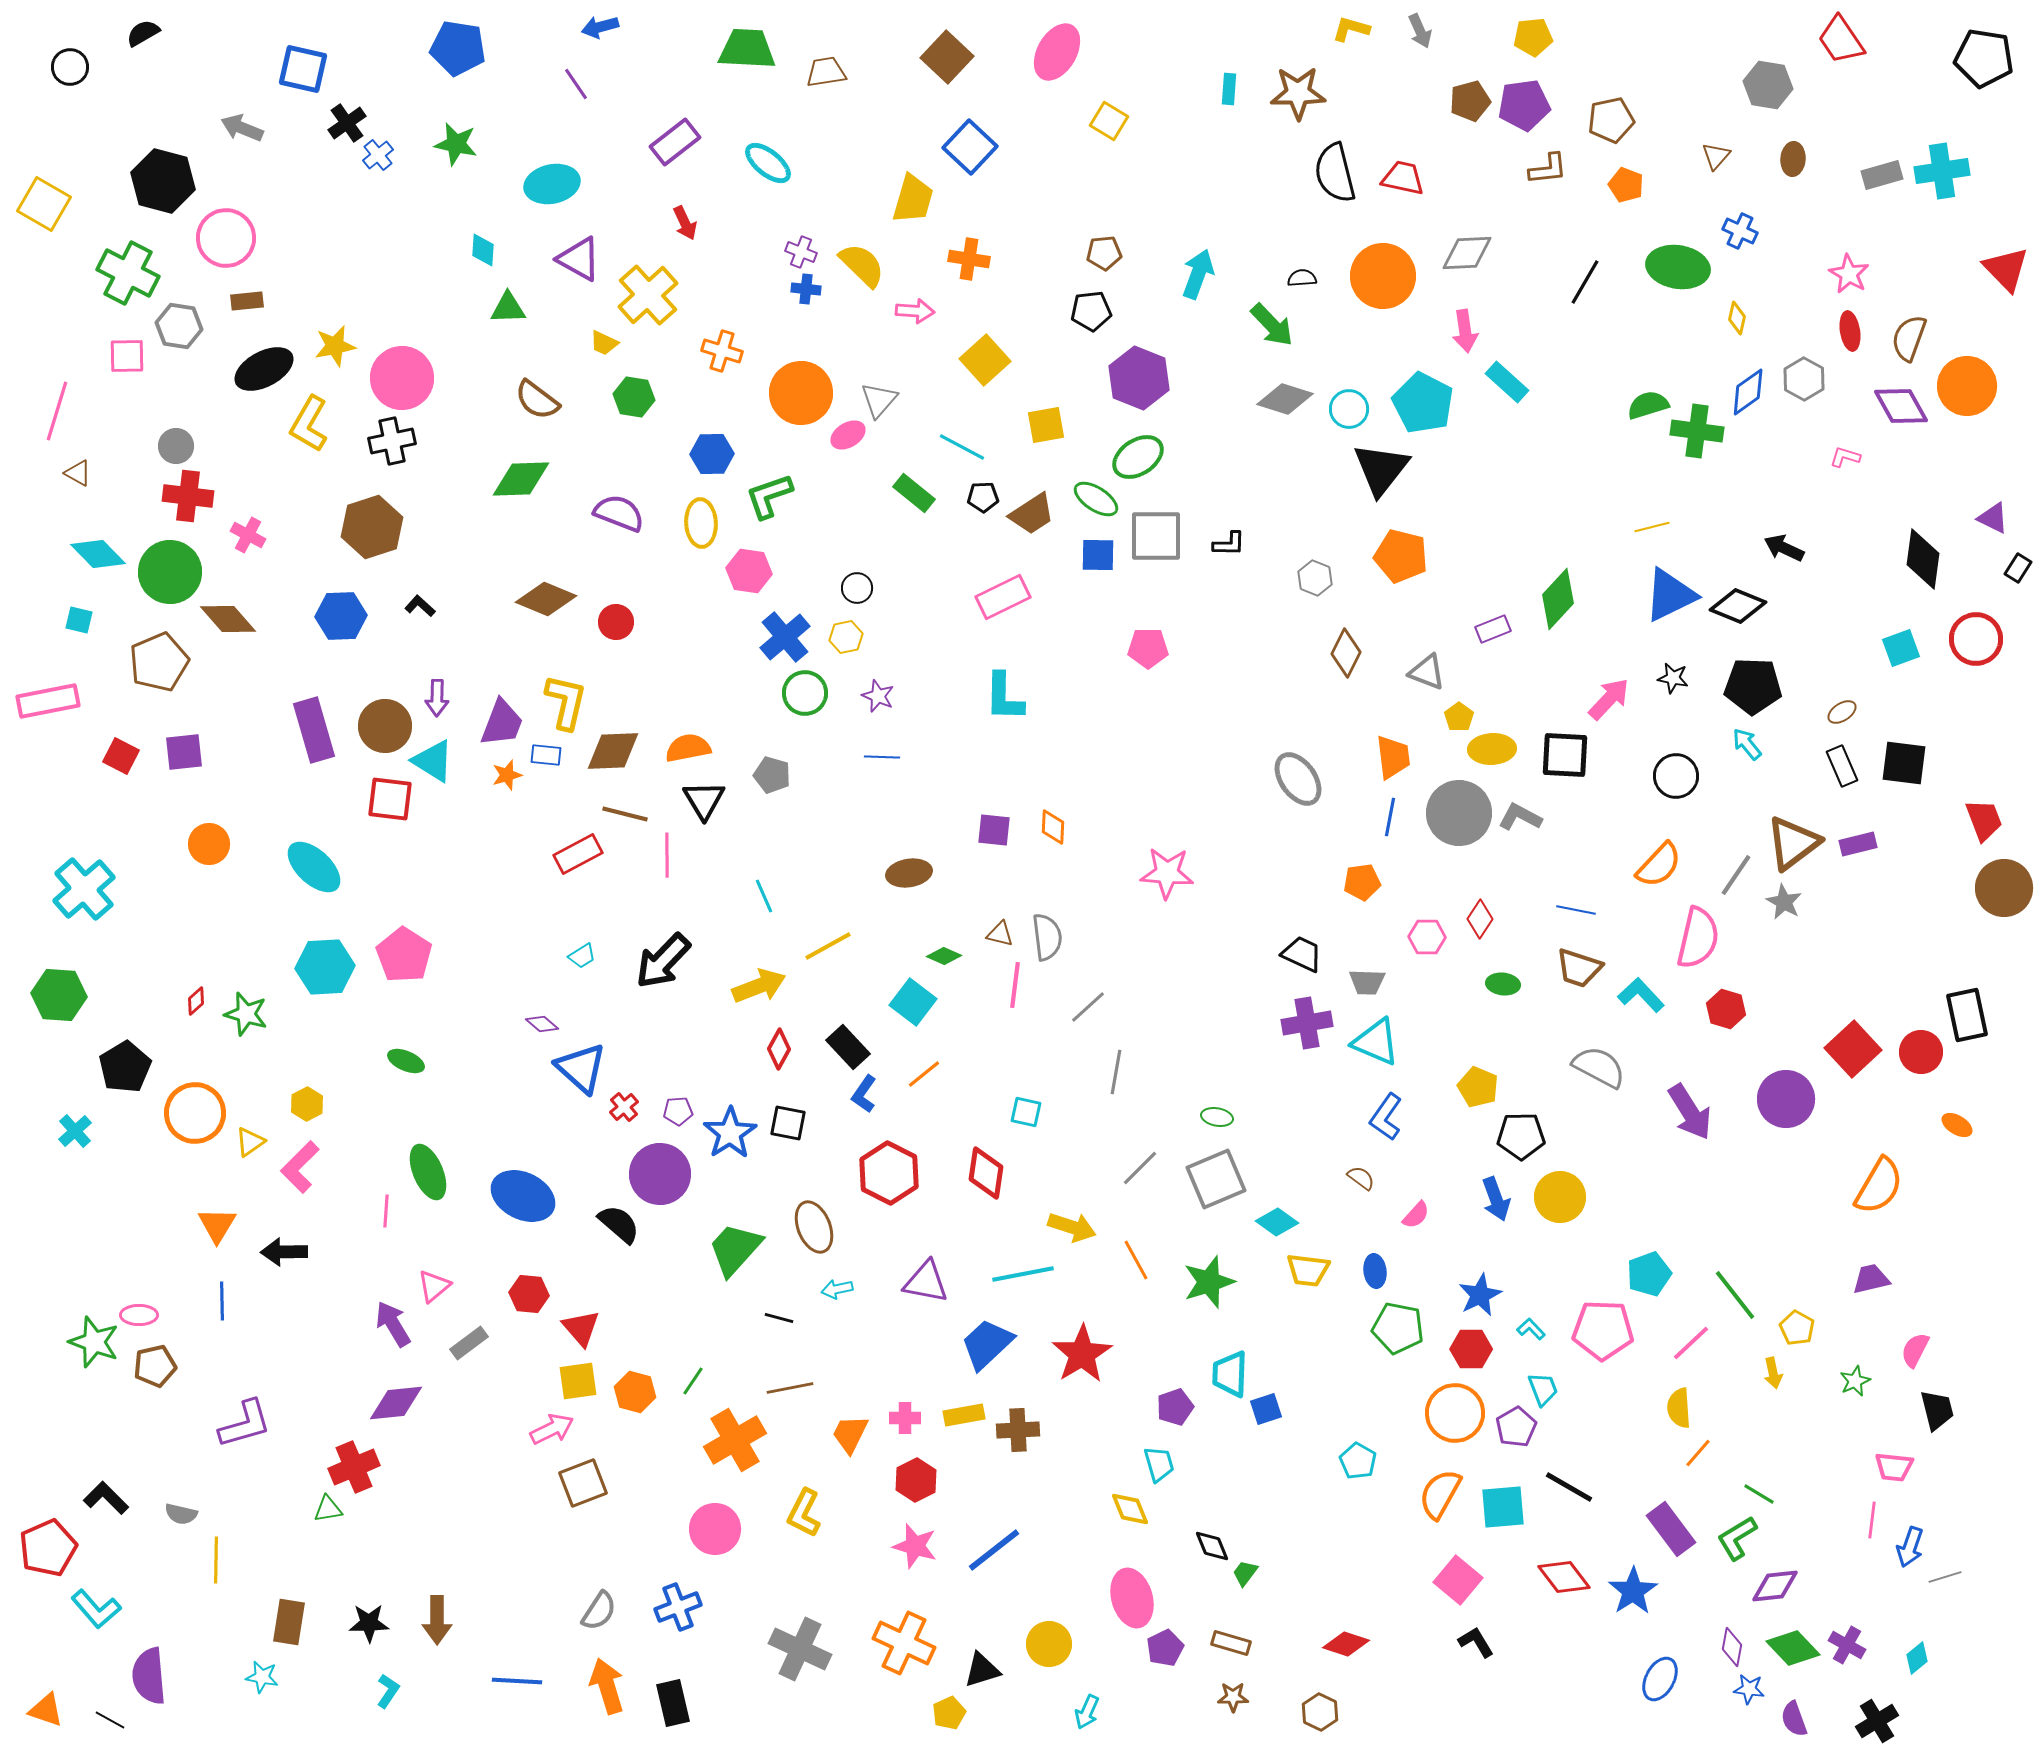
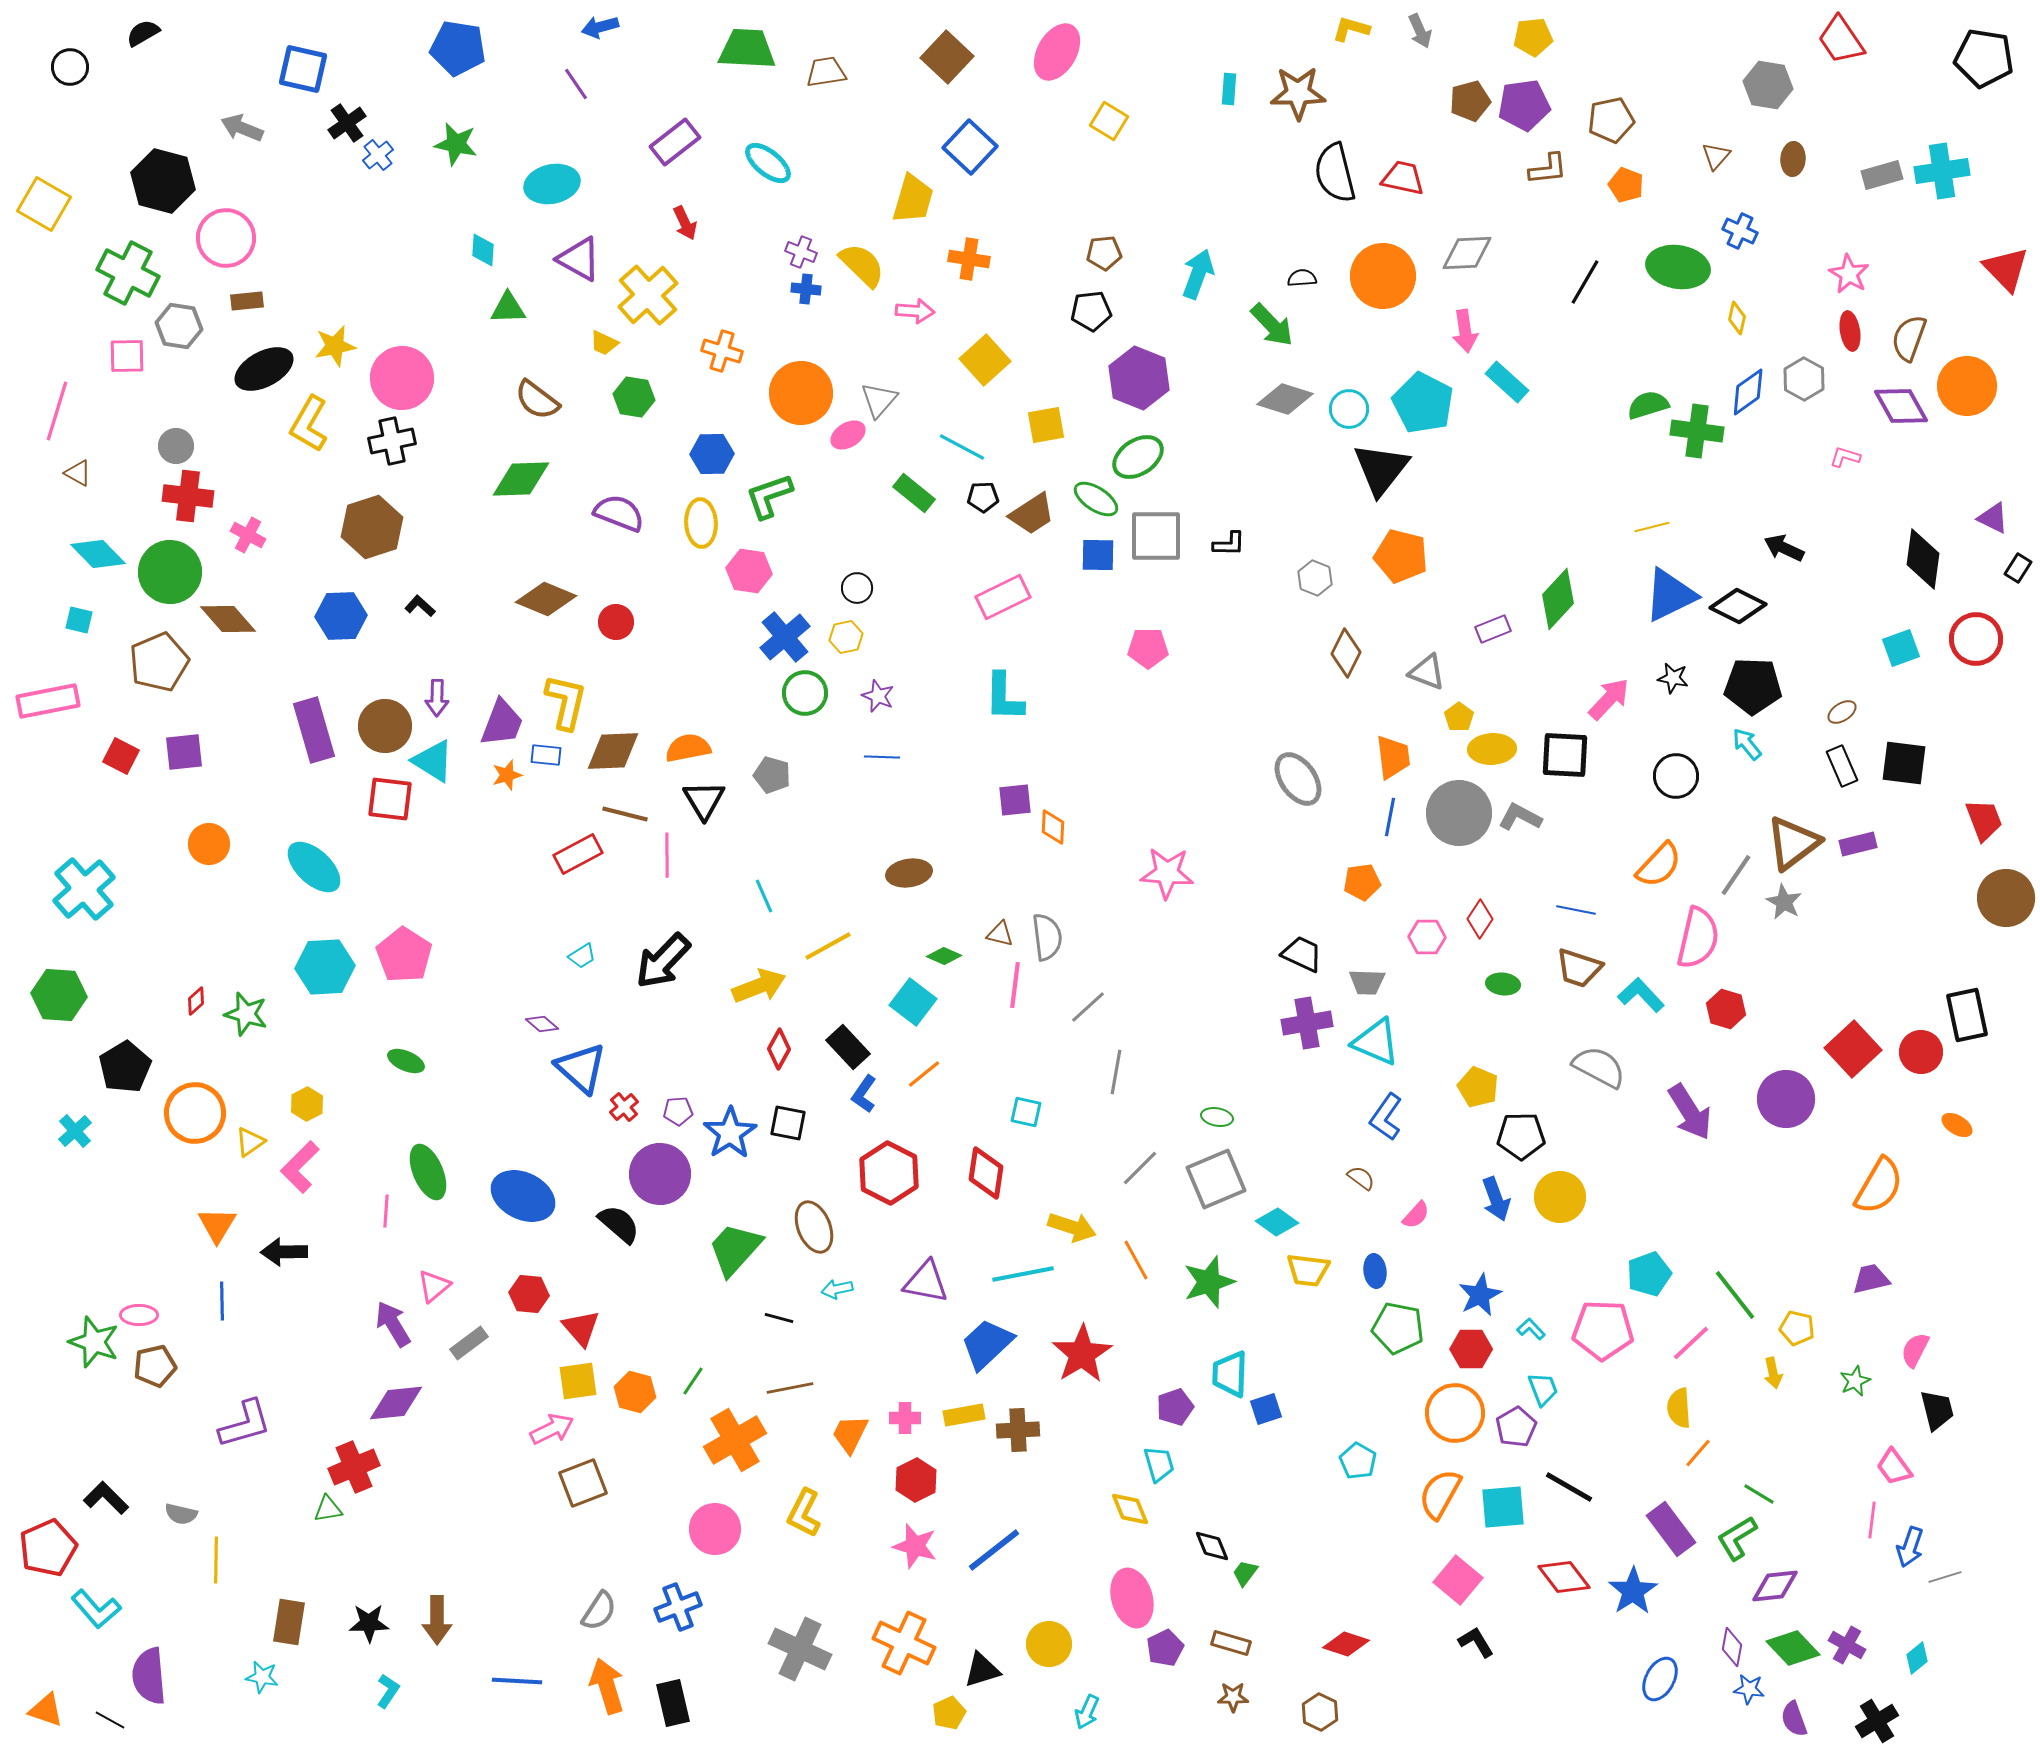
black diamond at (1738, 606): rotated 4 degrees clockwise
purple square at (994, 830): moved 21 px right, 30 px up; rotated 12 degrees counterclockwise
brown circle at (2004, 888): moved 2 px right, 10 px down
yellow pentagon at (1797, 1328): rotated 16 degrees counterclockwise
pink trapezoid at (1894, 1467): rotated 48 degrees clockwise
